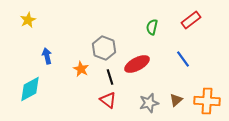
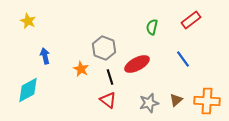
yellow star: moved 1 px down; rotated 21 degrees counterclockwise
blue arrow: moved 2 px left
cyan diamond: moved 2 px left, 1 px down
